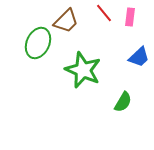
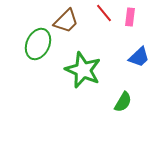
green ellipse: moved 1 px down
